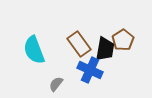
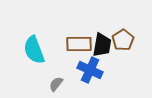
brown rectangle: rotated 55 degrees counterclockwise
black trapezoid: moved 3 px left, 4 px up
